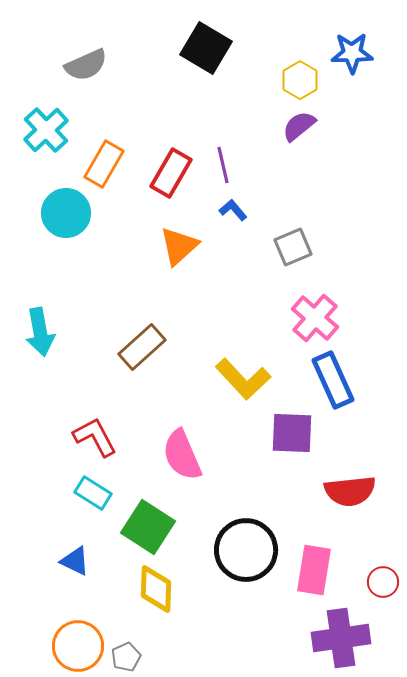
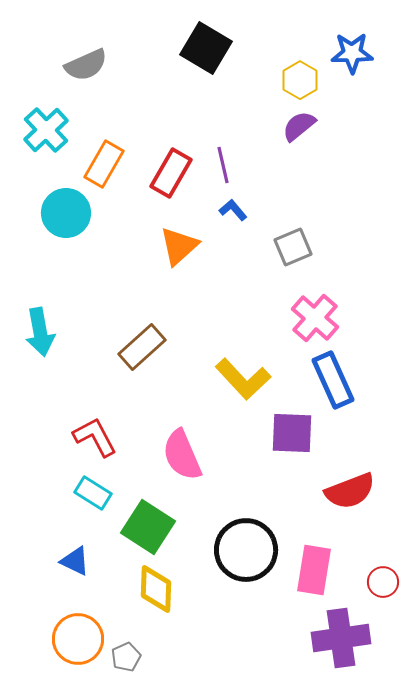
red semicircle: rotated 15 degrees counterclockwise
orange circle: moved 7 px up
